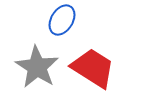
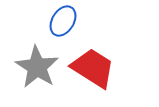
blue ellipse: moved 1 px right, 1 px down
